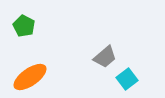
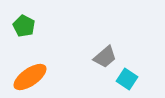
cyan square: rotated 20 degrees counterclockwise
